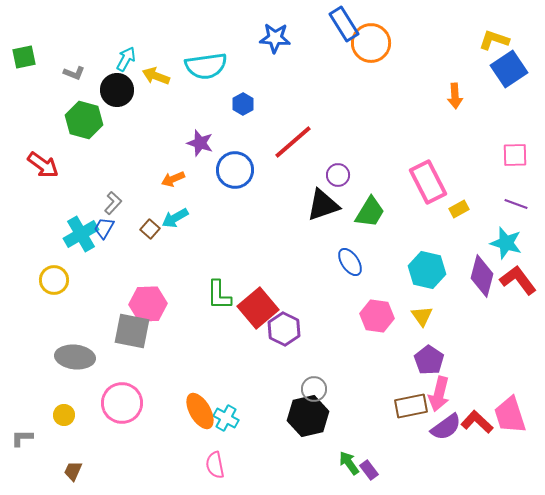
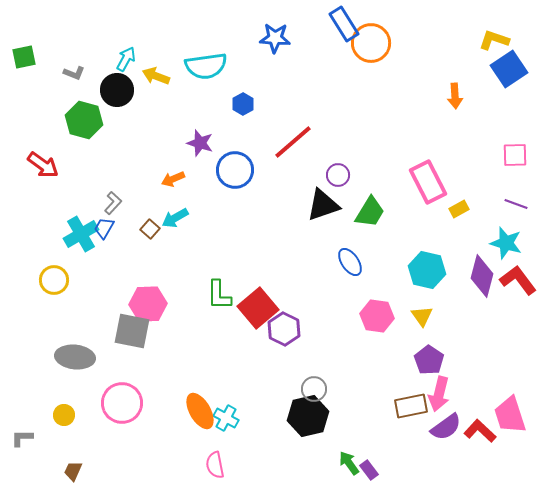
red L-shape at (477, 422): moved 3 px right, 9 px down
